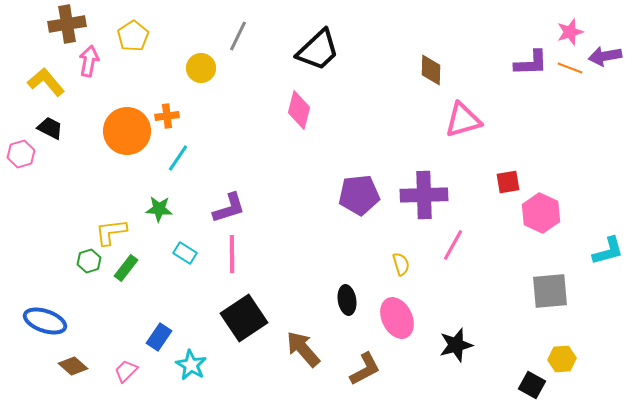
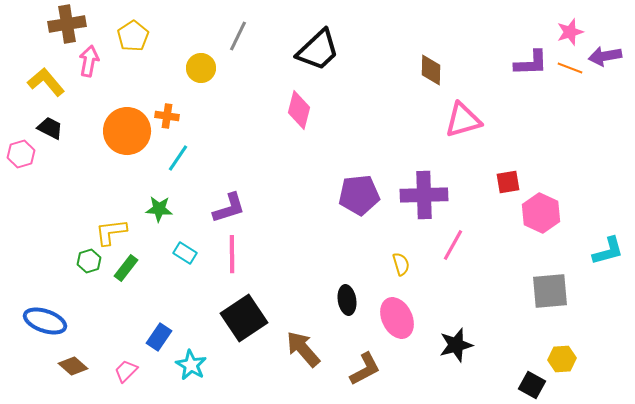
orange cross at (167, 116): rotated 15 degrees clockwise
